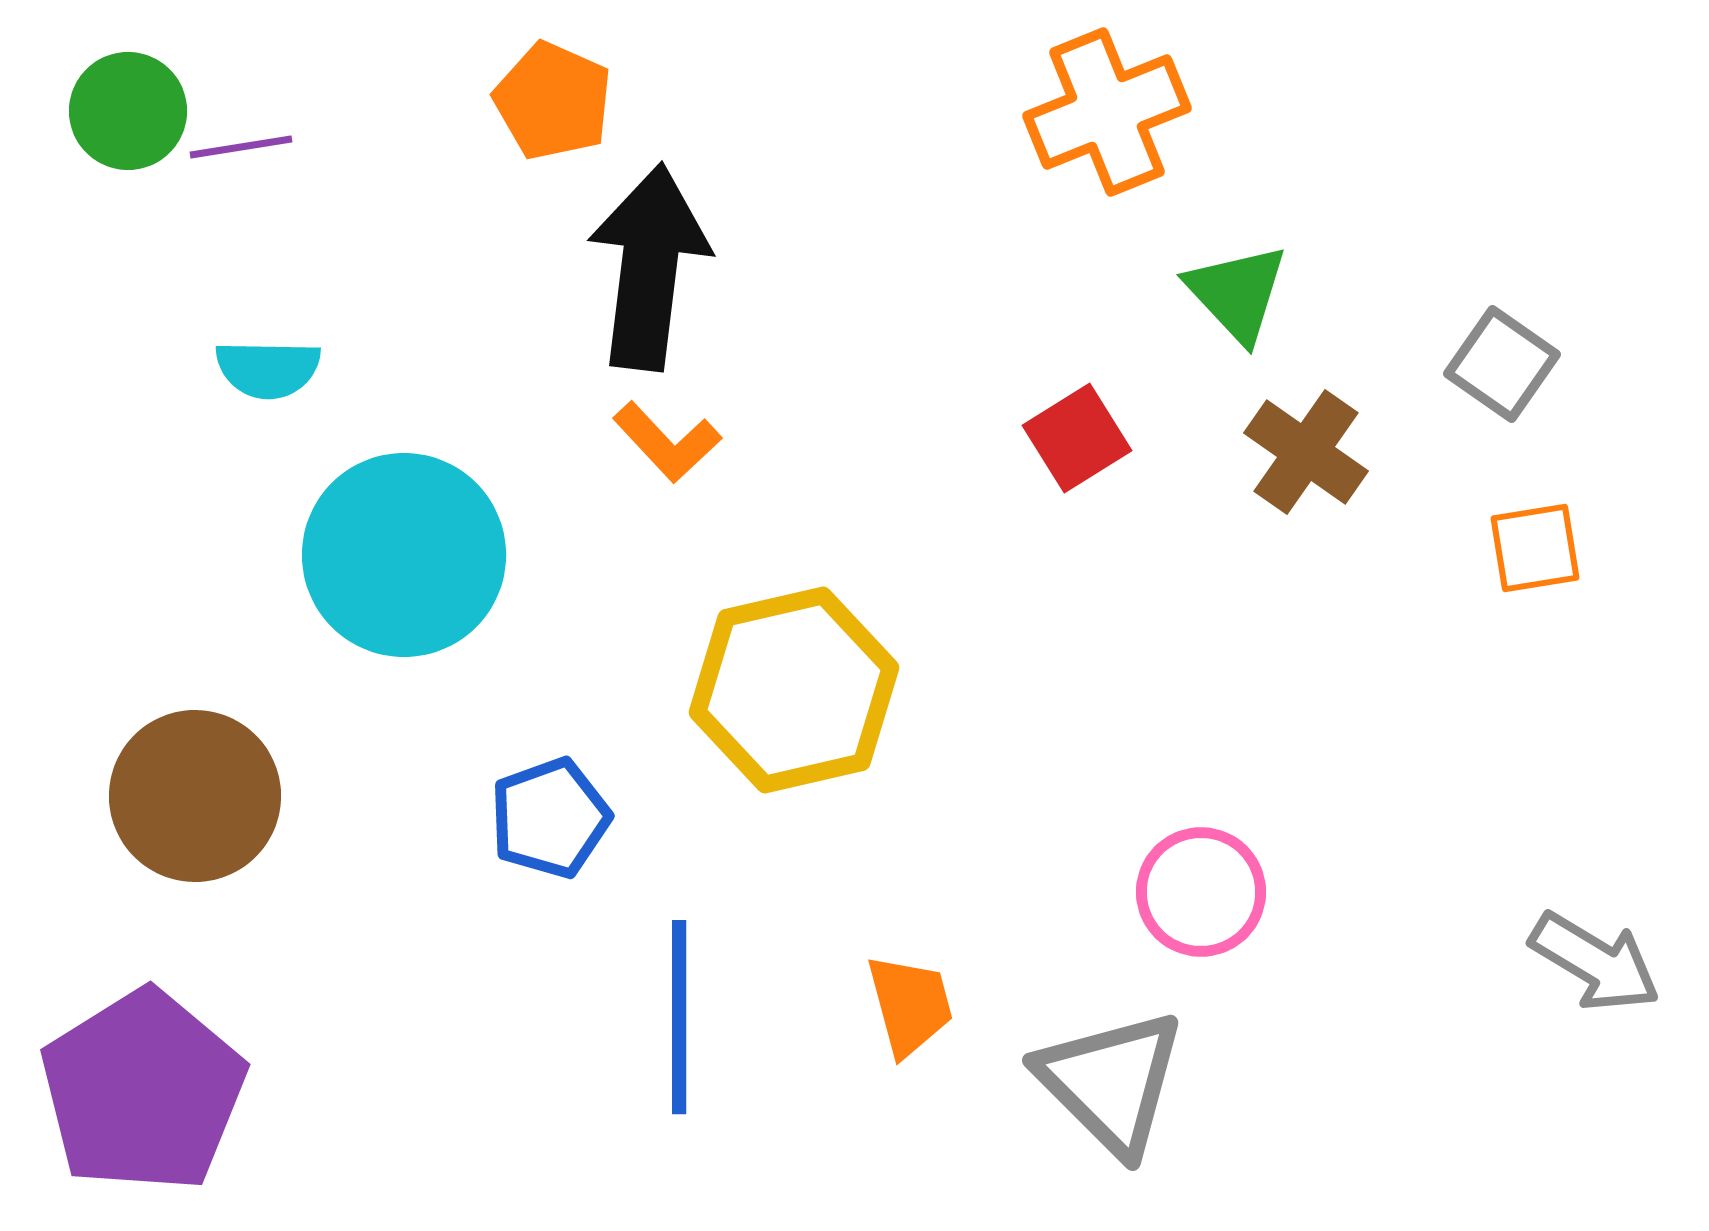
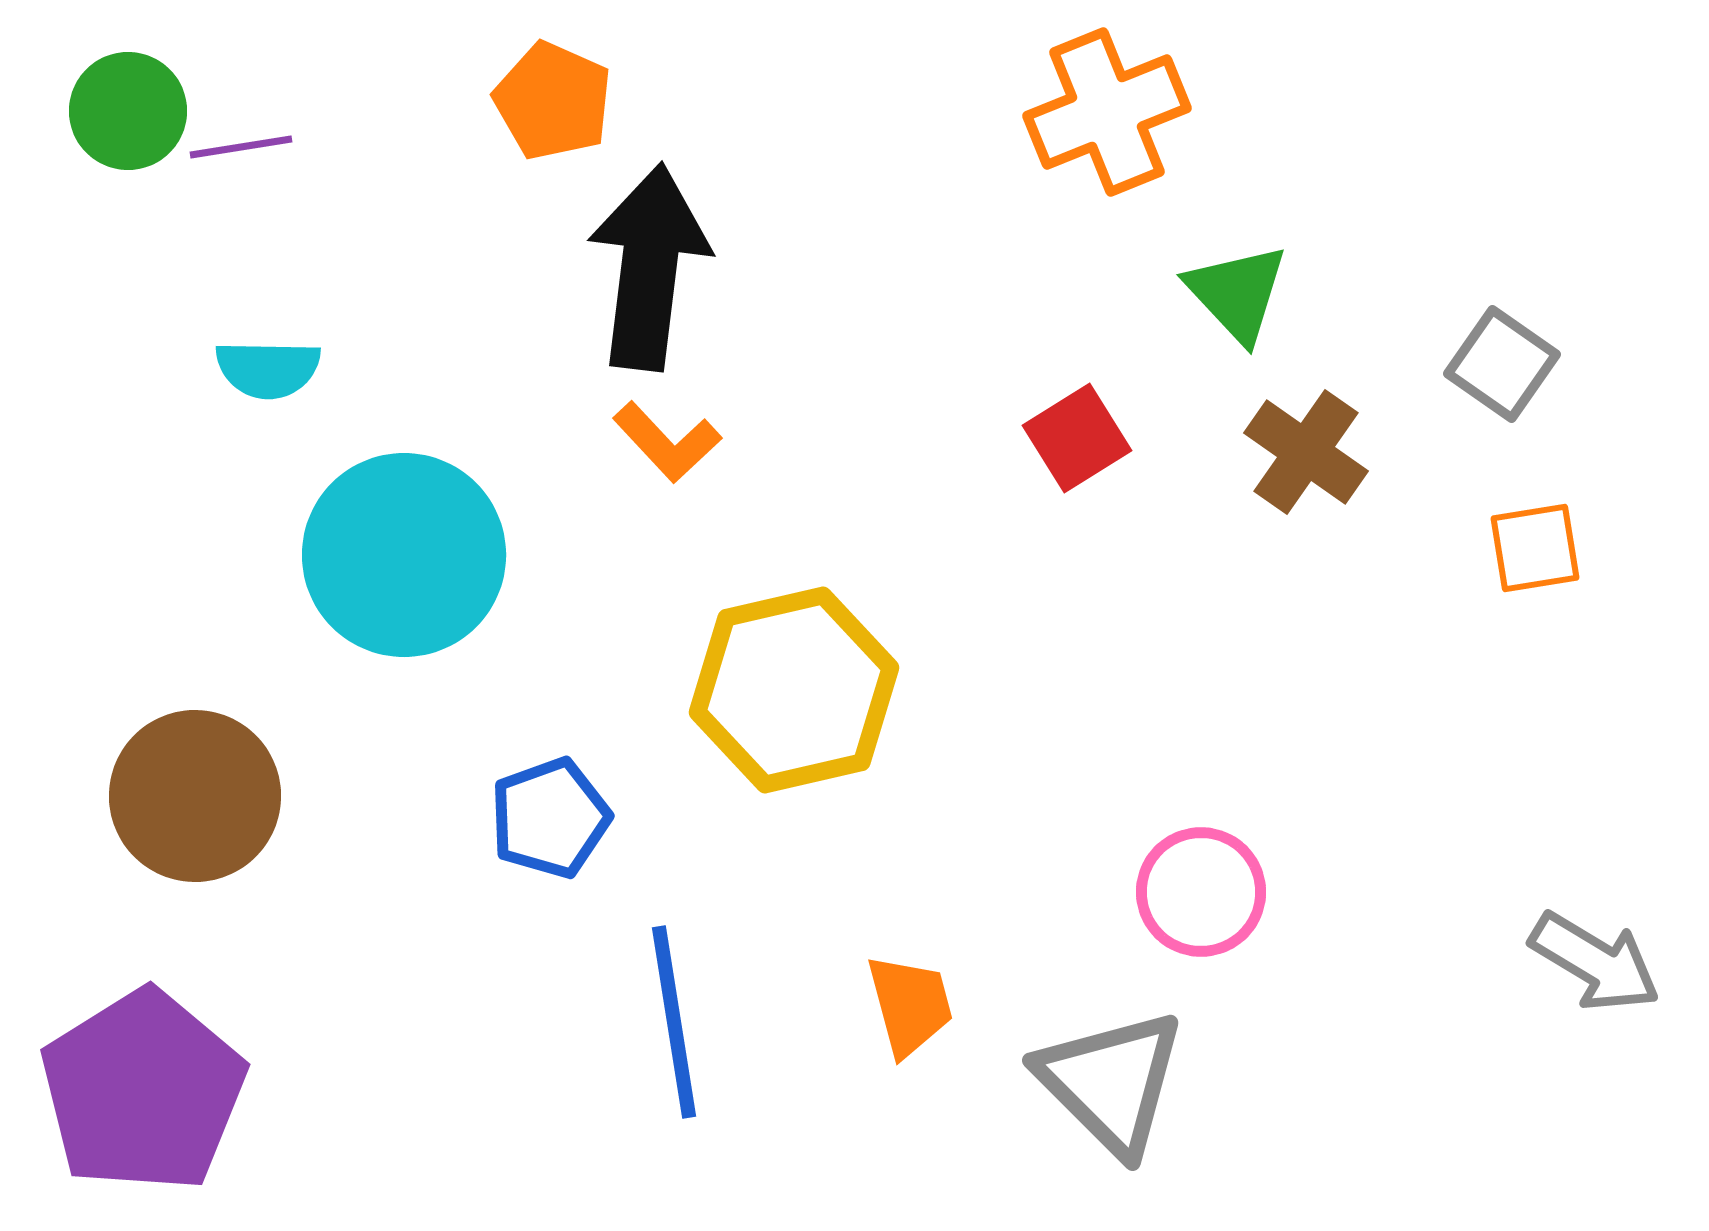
blue line: moved 5 px left, 5 px down; rotated 9 degrees counterclockwise
